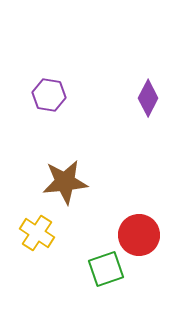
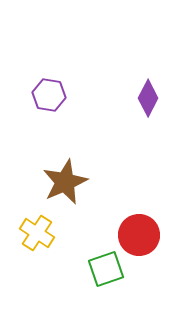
brown star: rotated 18 degrees counterclockwise
